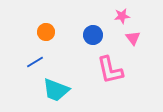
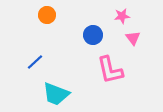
orange circle: moved 1 px right, 17 px up
blue line: rotated 12 degrees counterclockwise
cyan trapezoid: moved 4 px down
